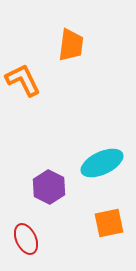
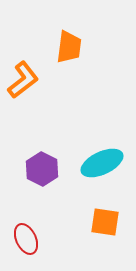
orange trapezoid: moved 2 px left, 2 px down
orange L-shape: rotated 78 degrees clockwise
purple hexagon: moved 7 px left, 18 px up
orange square: moved 4 px left, 1 px up; rotated 20 degrees clockwise
